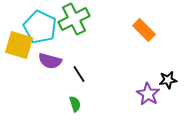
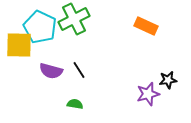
orange rectangle: moved 2 px right, 4 px up; rotated 20 degrees counterclockwise
yellow square: rotated 16 degrees counterclockwise
purple semicircle: moved 1 px right, 10 px down
black line: moved 4 px up
purple star: rotated 25 degrees clockwise
green semicircle: rotated 63 degrees counterclockwise
